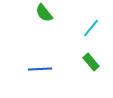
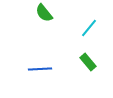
cyan line: moved 2 px left
green rectangle: moved 3 px left
